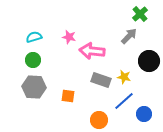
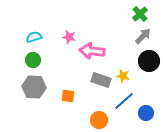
gray arrow: moved 14 px right
yellow star: moved 1 px left, 1 px up
blue circle: moved 2 px right, 1 px up
